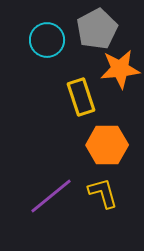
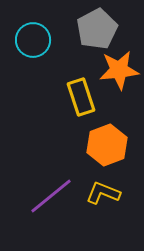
cyan circle: moved 14 px left
orange star: moved 1 px left, 1 px down
orange hexagon: rotated 21 degrees counterclockwise
yellow L-shape: rotated 52 degrees counterclockwise
